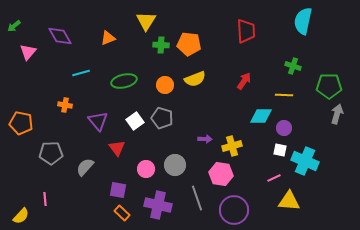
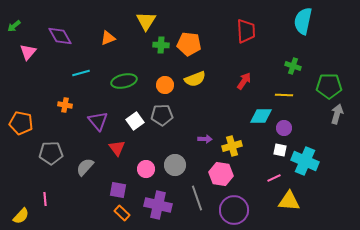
gray pentagon at (162, 118): moved 3 px up; rotated 20 degrees counterclockwise
